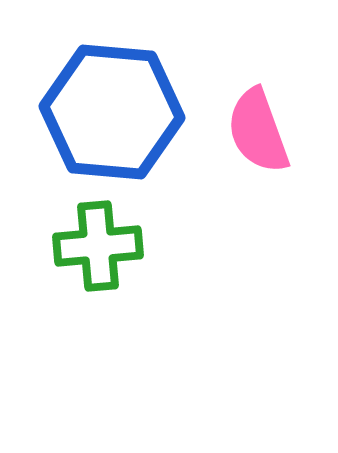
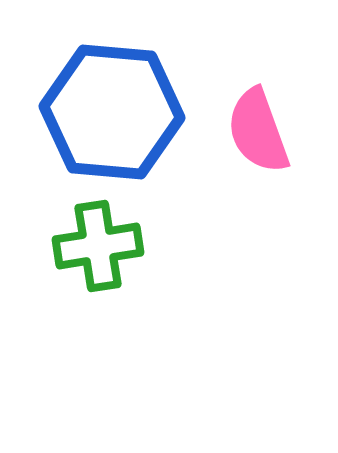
green cross: rotated 4 degrees counterclockwise
